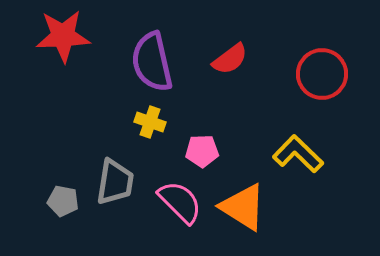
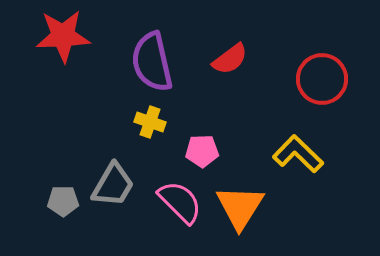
red circle: moved 5 px down
gray trapezoid: moved 2 px left, 3 px down; rotated 21 degrees clockwise
gray pentagon: rotated 12 degrees counterclockwise
orange triangle: moved 3 px left; rotated 30 degrees clockwise
